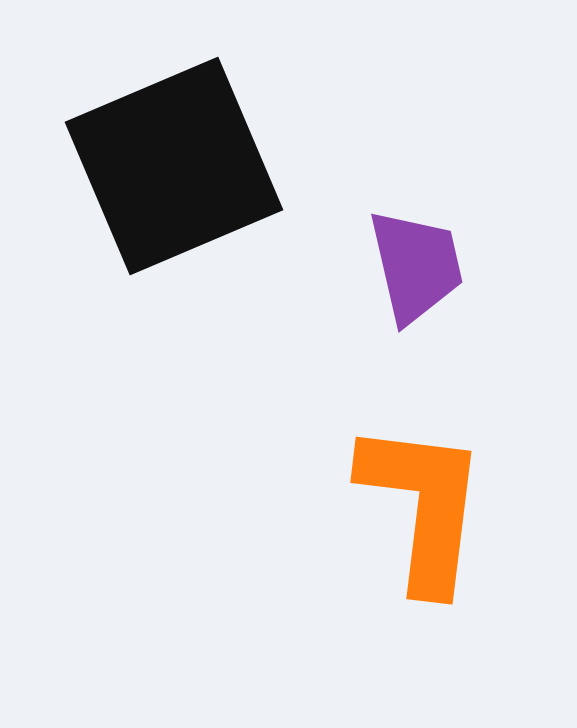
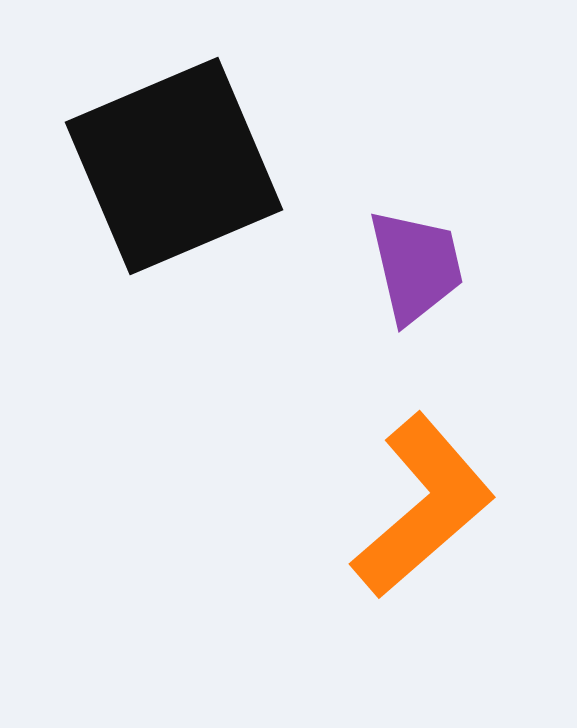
orange L-shape: rotated 42 degrees clockwise
